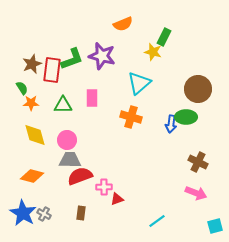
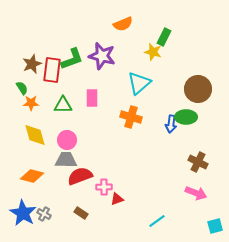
gray trapezoid: moved 4 px left
brown rectangle: rotated 64 degrees counterclockwise
